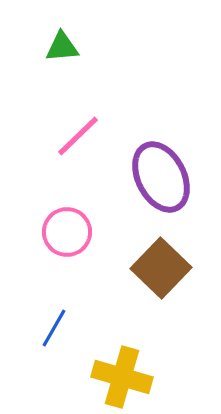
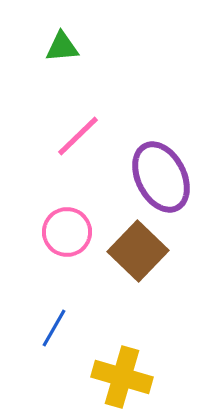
brown square: moved 23 px left, 17 px up
